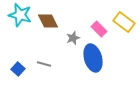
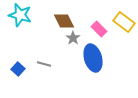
brown diamond: moved 16 px right
gray star: rotated 16 degrees counterclockwise
